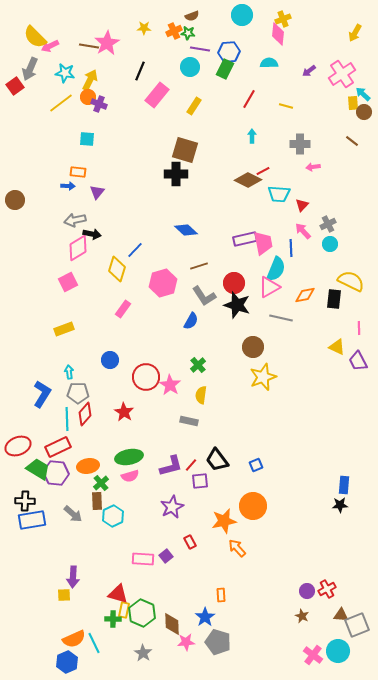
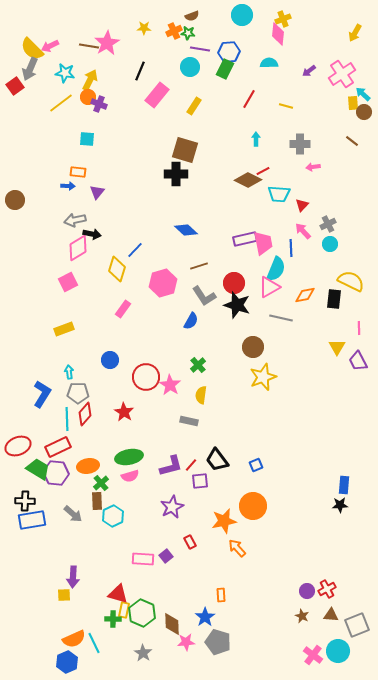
yellow semicircle at (35, 37): moved 3 px left, 12 px down
cyan arrow at (252, 136): moved 4 px right, 3 px down
yellow triangle at (337, 347): rotated 36 degrees clockwise
brown triangle at (341, 615): moved 10 px left
